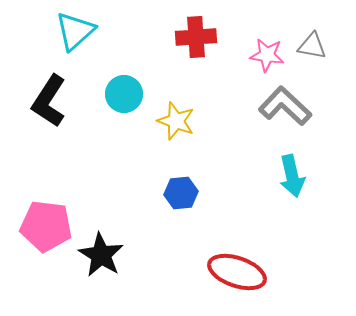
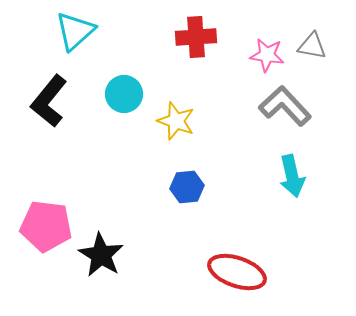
black L-shape: rotated 6 degrees clockwise
gray L-shape: rotated 4 degrees clockwise
blue hexagon: moved 6 px right, 6 px up
